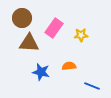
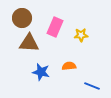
pink rectangle: moved 1 px right, 1 px up; rotated 12 degrees counterclockwise
